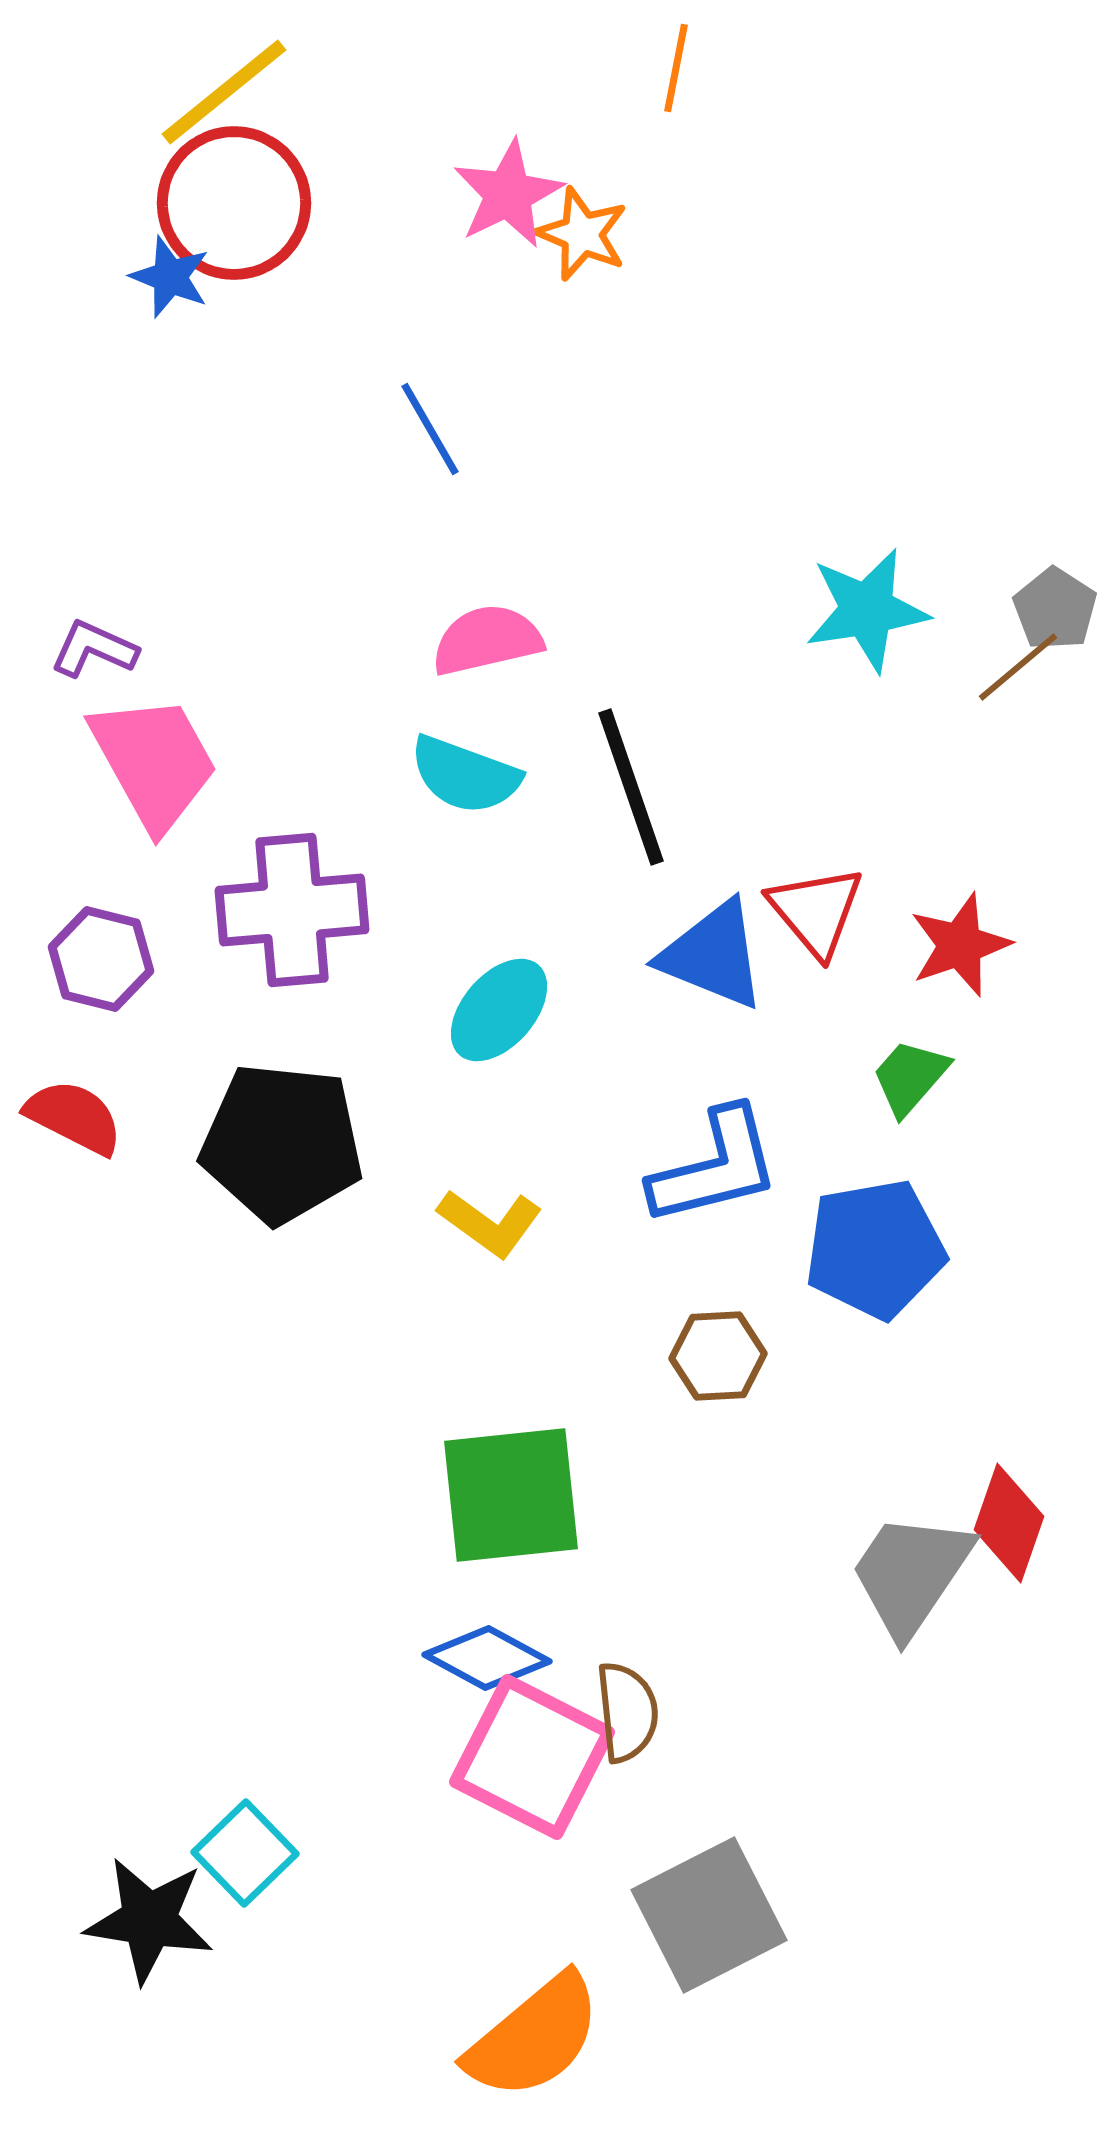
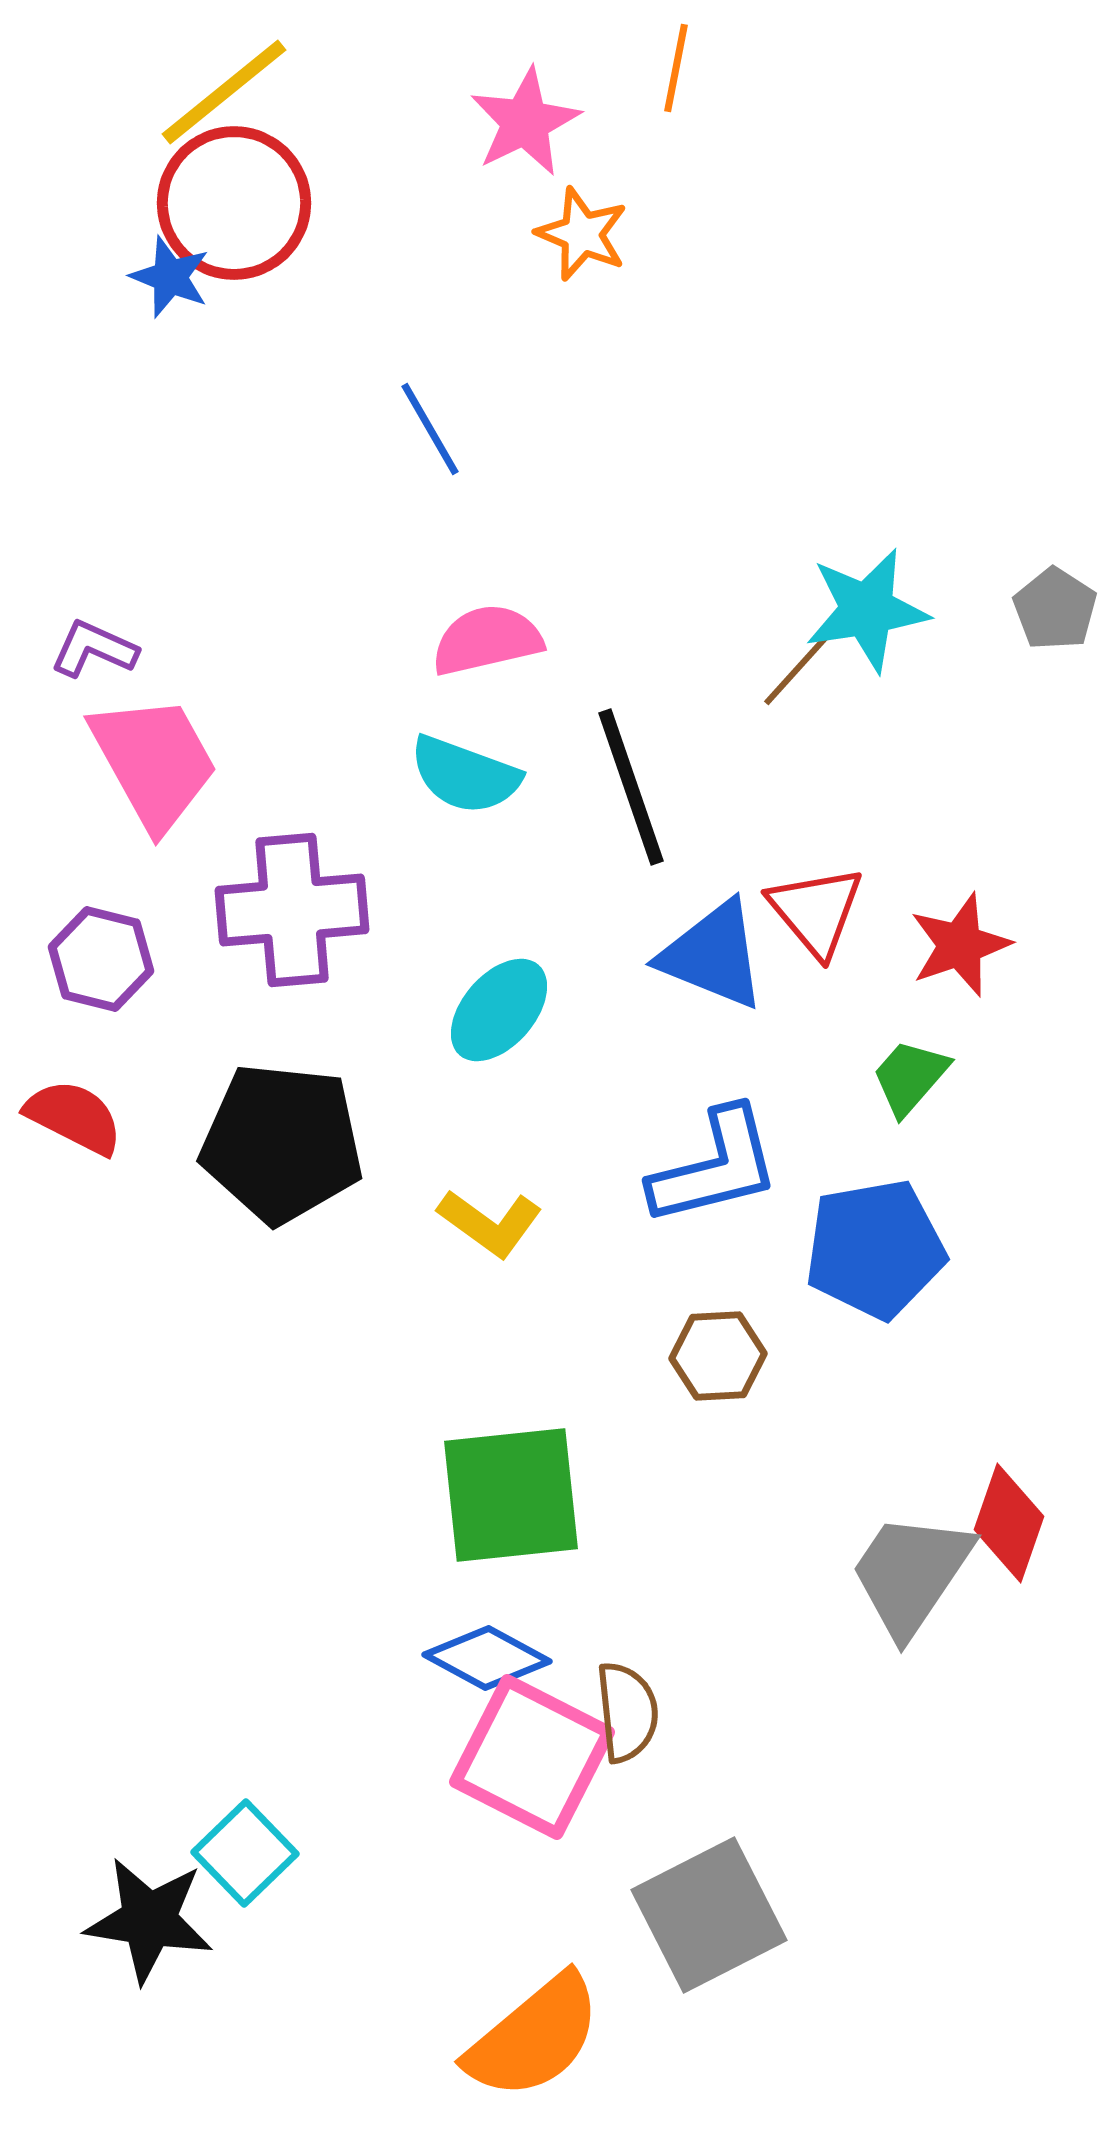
pink star: moved 17 px right, 72 px up
brown line: moved 219 px left; rotated 8 degrees counterclockwise
